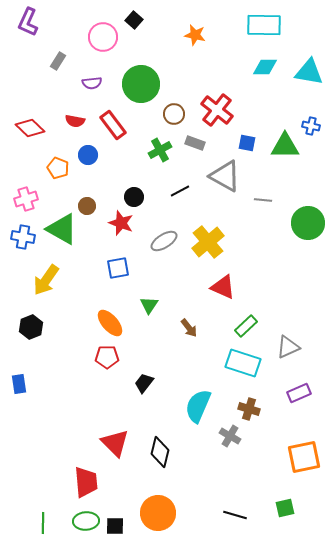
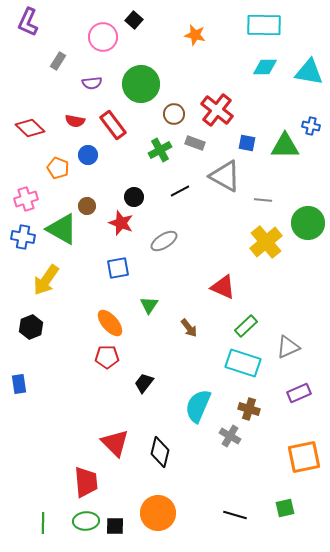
yellow cross at (208, 242): moved 58 px right
